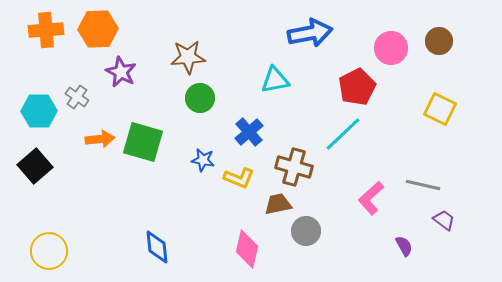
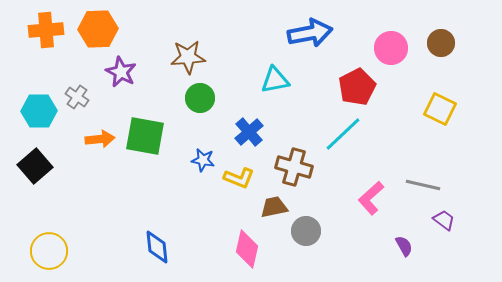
brown circle: moved 2 px right, 2 px down
green square: moved 2 px right, 6 px up; rotated 6 degrees counterclockwise
brown trapezoid: moved 4 px left, 3 px down
